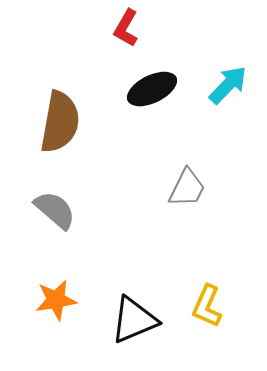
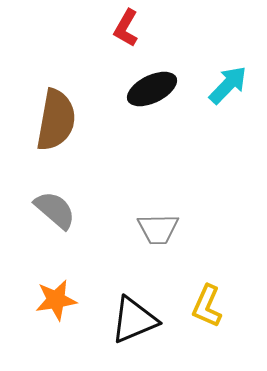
brown semicircle: moved 4 px left, 2 px up
gray trapezoid: moved 29 px left, 41 px down; rotated 63 degrees clockwise
